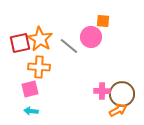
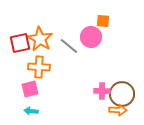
orange arrow: rotated 30 degrees clockwise
